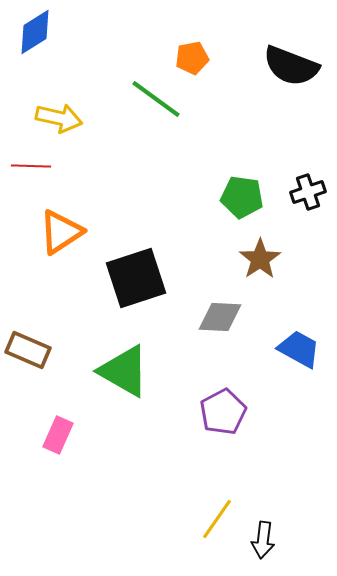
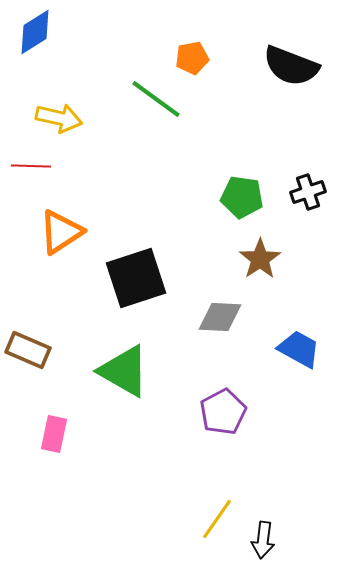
pink rectangle: moved 4 px left, 1 px up; rotated 12 degrees counterclockwise
